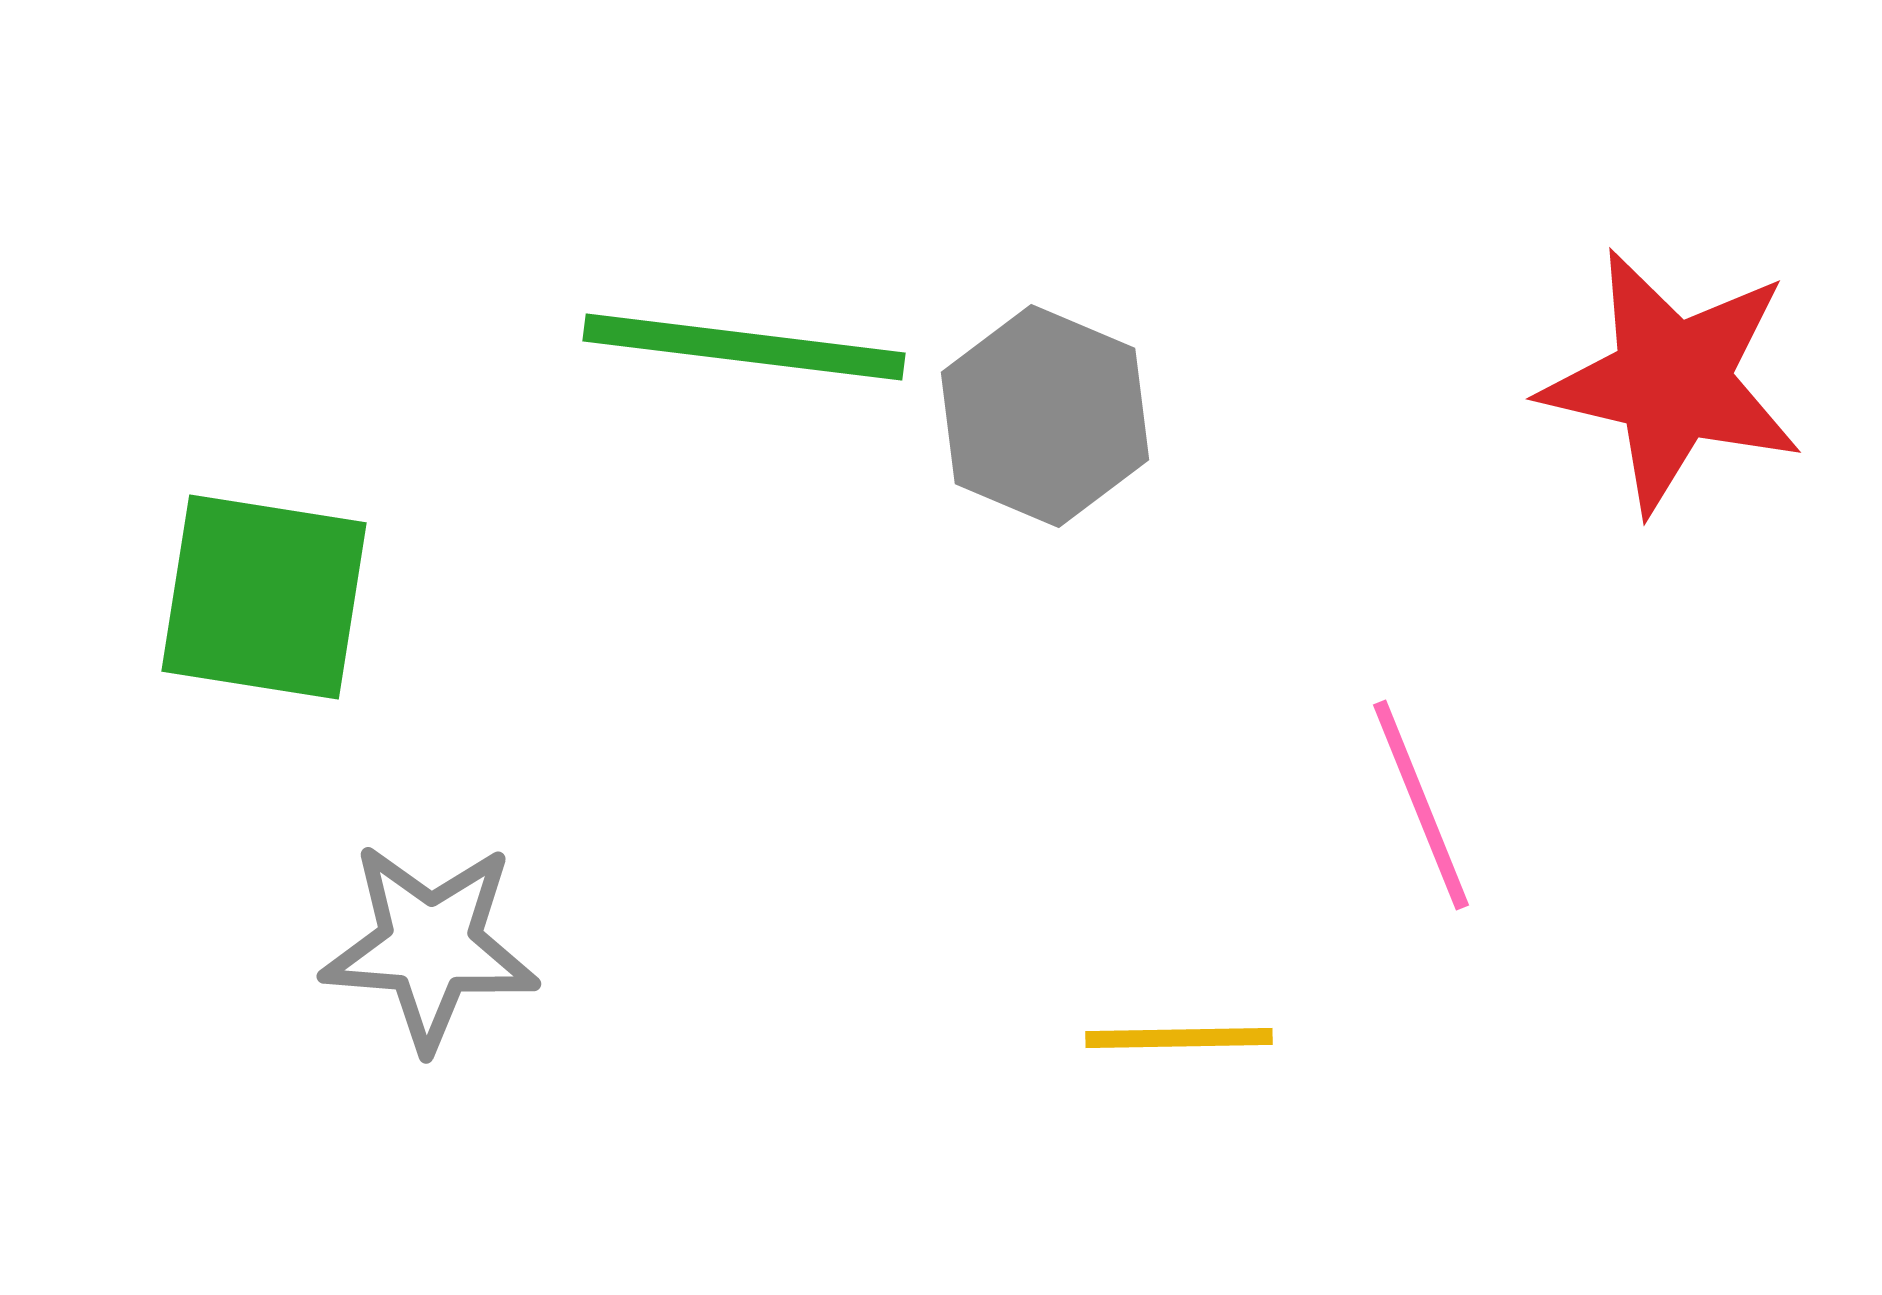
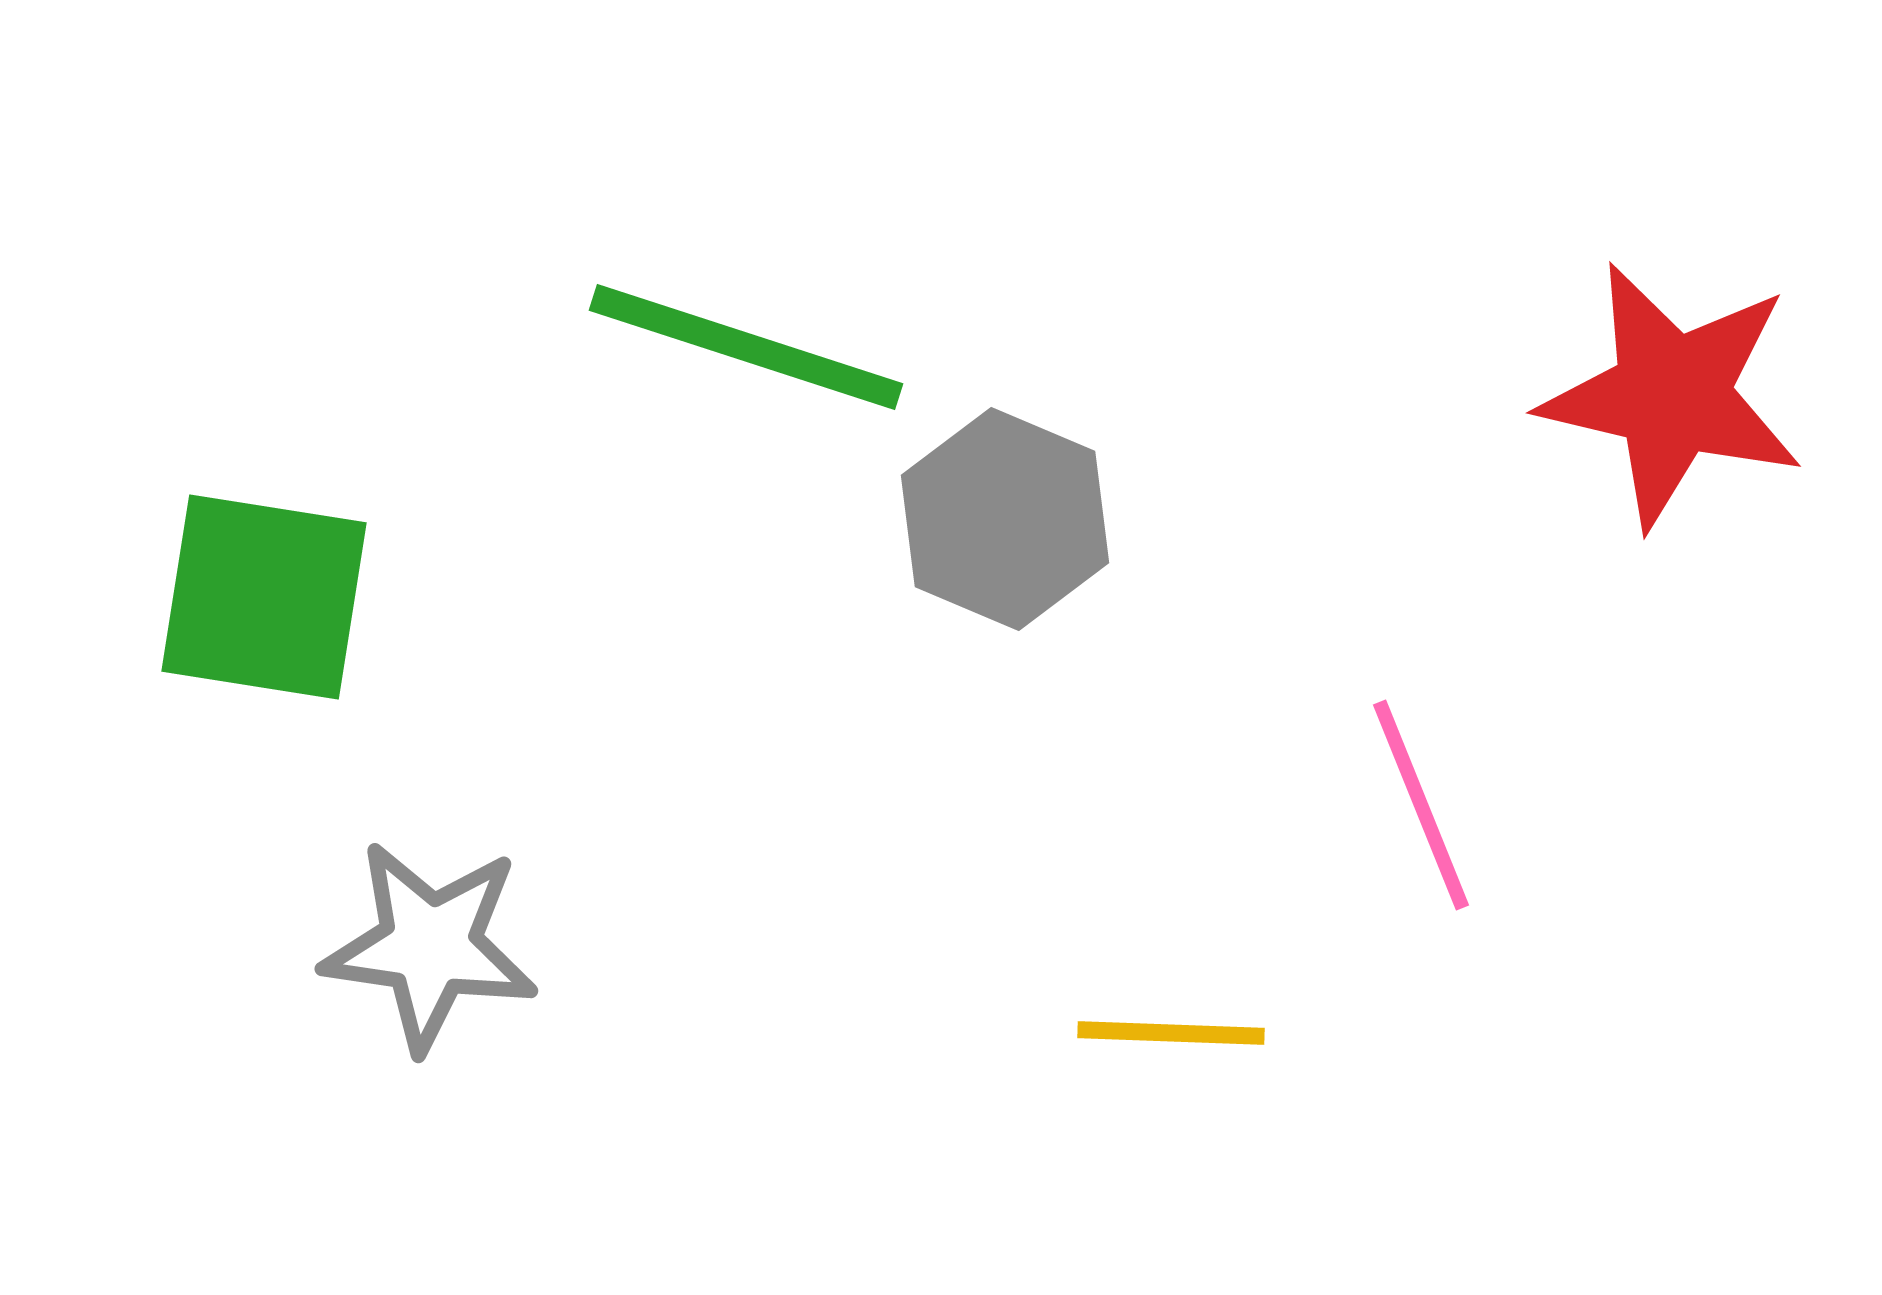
green line: moved 2 px right; rotated 11 degrees clockwise
red star: moved 14 px down
gray hexagon: moved 40 px left, 103 px down
gray star: rotated 4 degrees clockwise
yellow line: moved 8 px left, 5 px up; rotated 3 degrees clockwise
